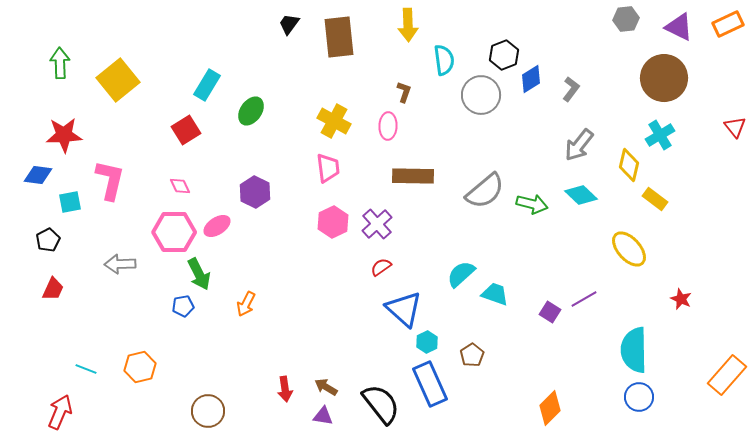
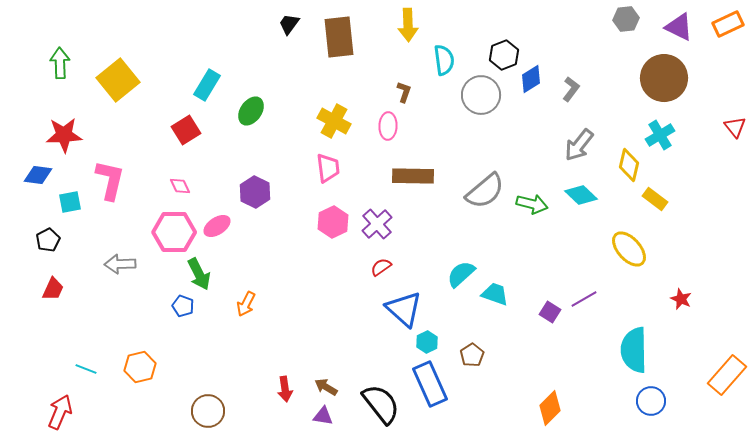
blue pentagon at (183, 306): rotated 30 degrees clockwise
blue circle at (639, 397): moved 12 px right, 4 px down
